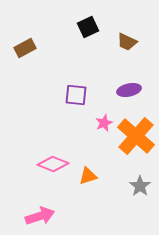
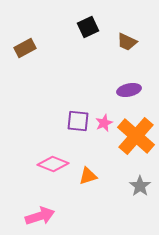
purple square: moved 2 px right, 26 px down
